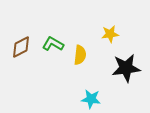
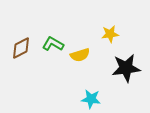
brown diamond: moved 1 px down
yellow semicircle: rotated 66 degrees clockwise
